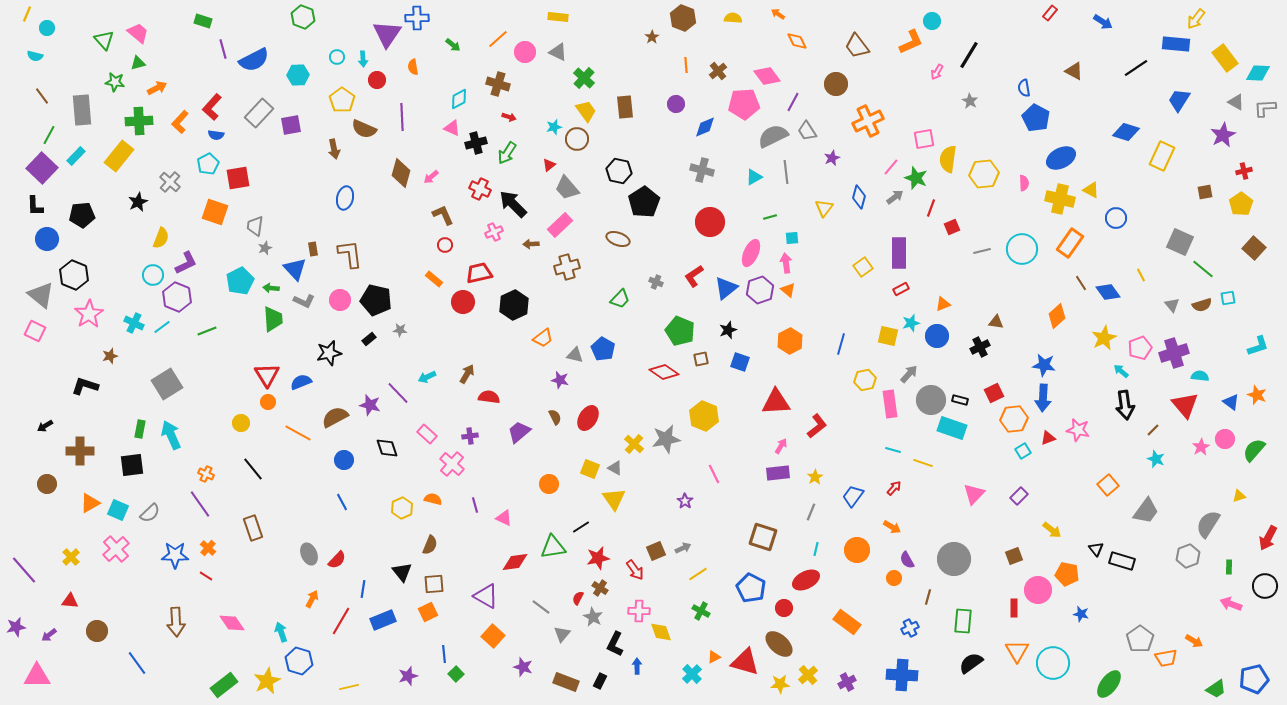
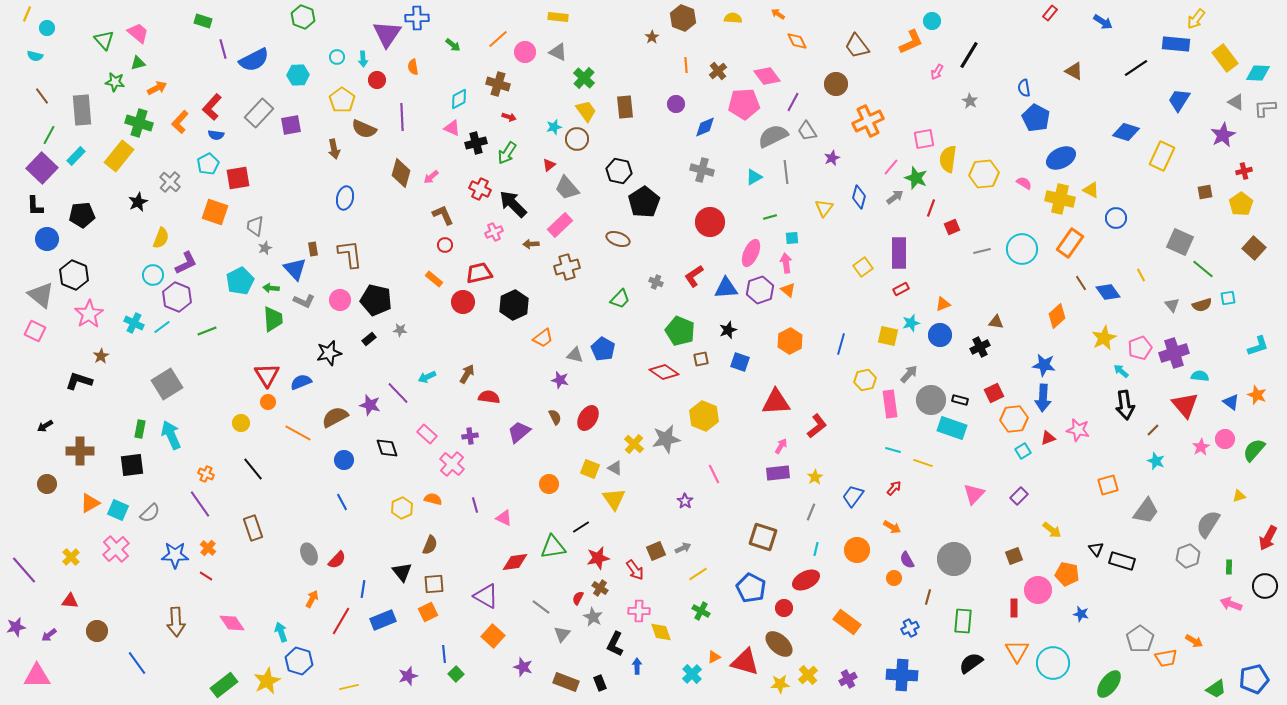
green cross at (139, 121): moved 2 px down; rotated 20 degrees clockwise
pink semicircle at (1024, 183): rotated 56 degrees counterclockwise
blue triangle at (726, 288): rotated 35 degrees clockwise
blue circle at (937, 336): moved 3 px right, 1 px up
brown star at (110, 356): moved 9 px left; rotated 14 degrees counterclockwise
black L-shape at (85, 386): moved 6 px left, 5 px up
cyan star at (1156, 459): moved 2 px down
orange square at (1108, 485): rotated 25 degrees clockwise
black rectangle at (600, 681): moved 2 px down; rotated 49 degrees counterclockwise
purple cross at (847, 682): moved 1 px right, 3 px up
